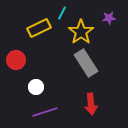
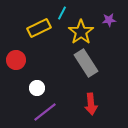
purple star: moved 2 px down
white circle: moved 1 px right, 1 px down
purple line: rotated 20 degrees counterclockwise
